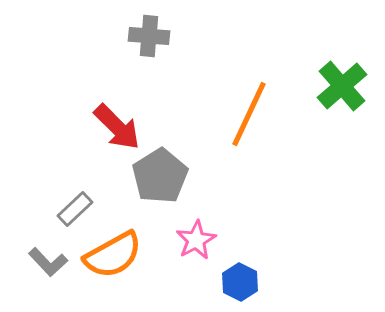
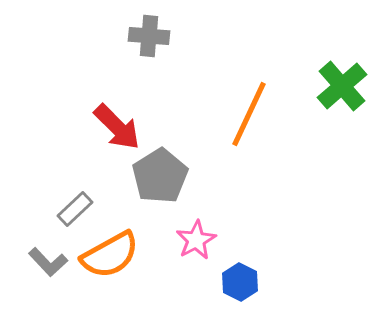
orange semicircle: moved 3 px left
